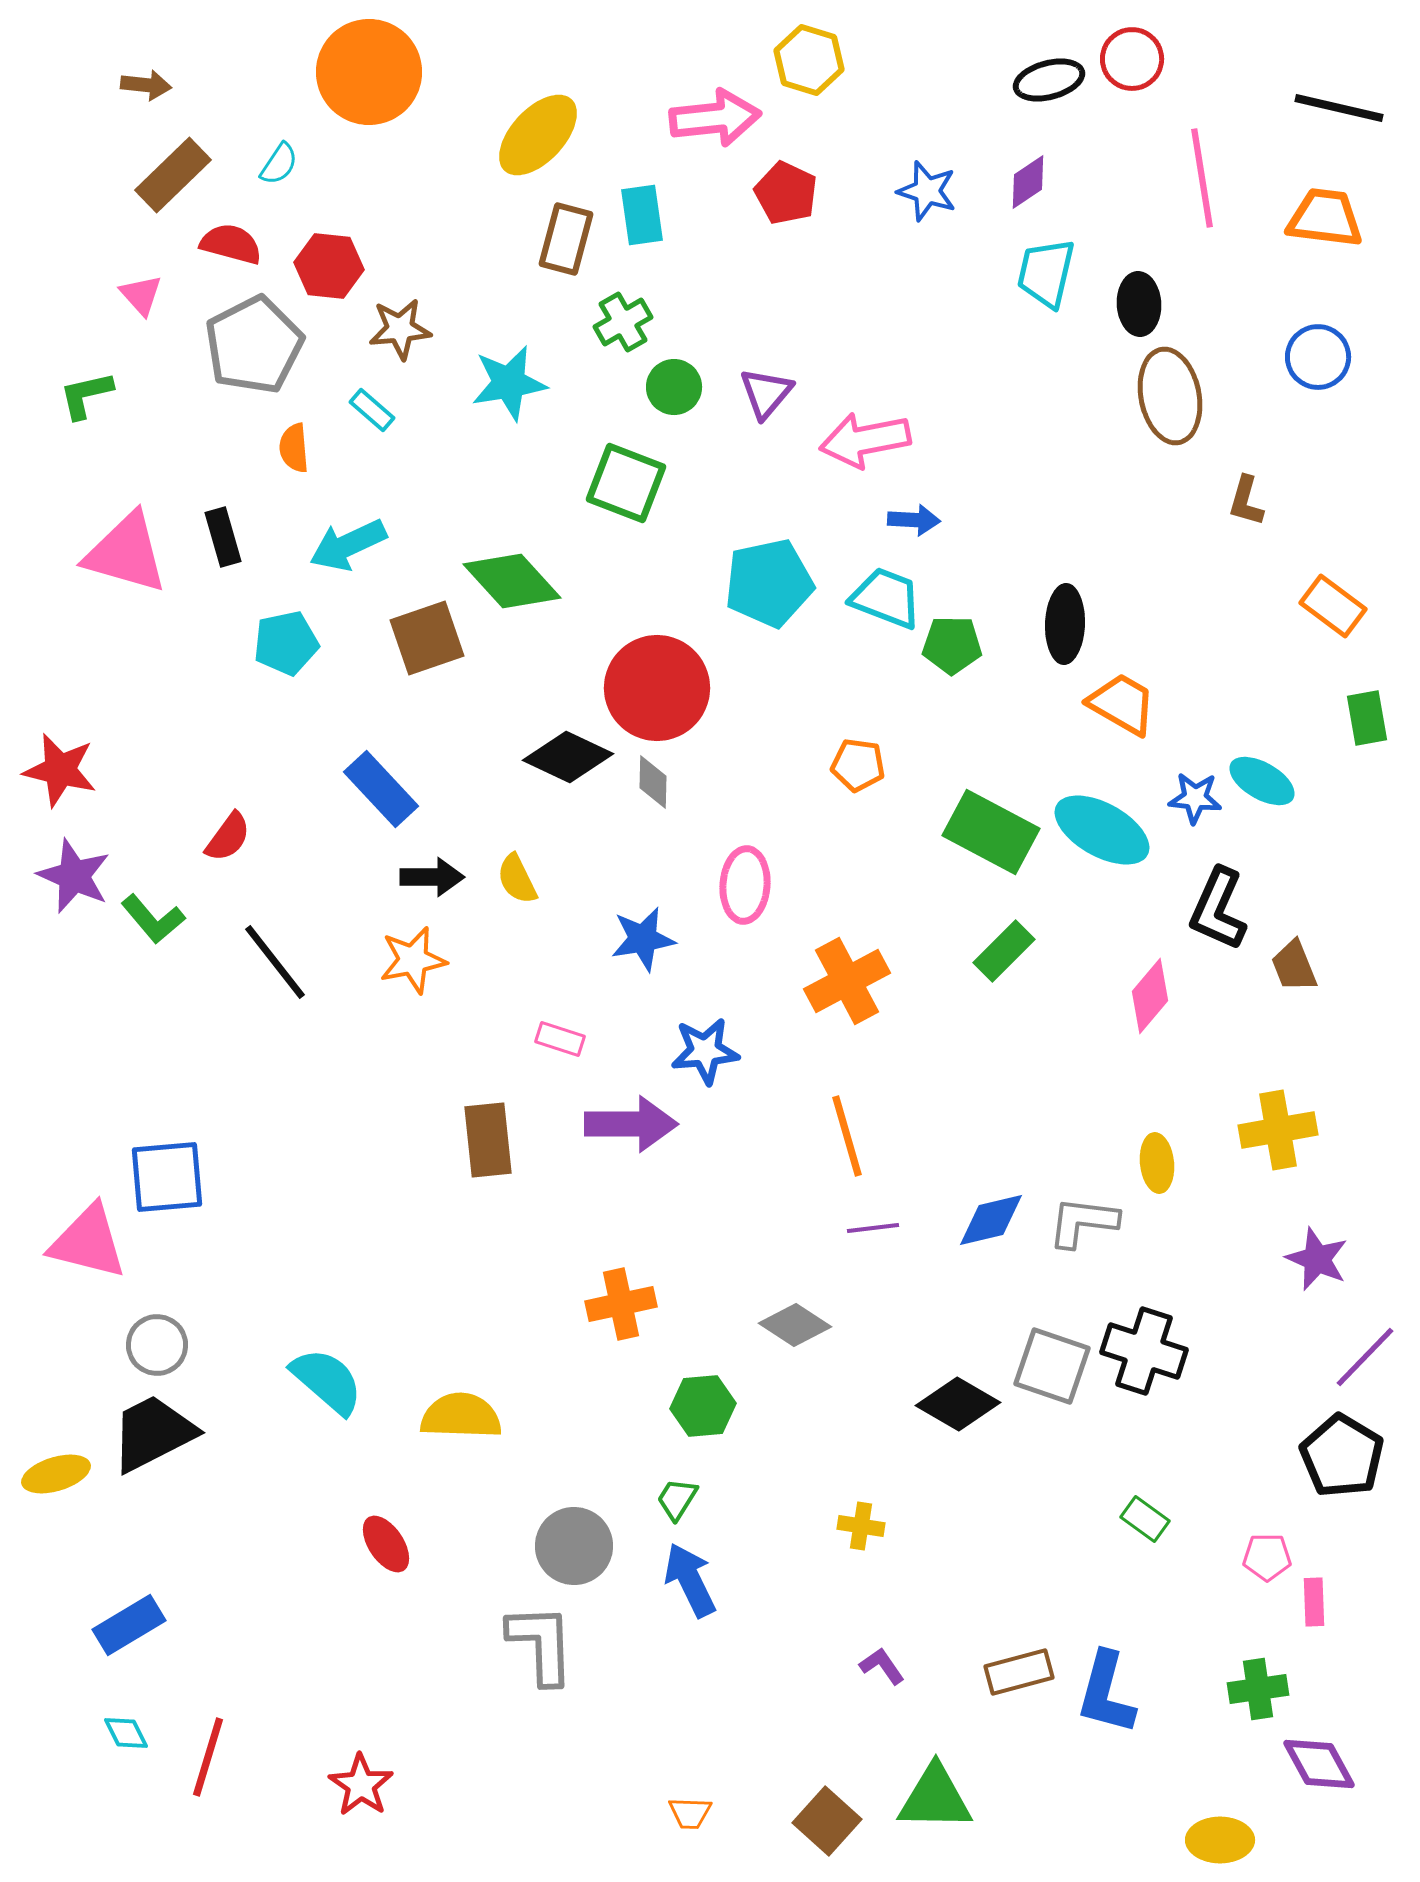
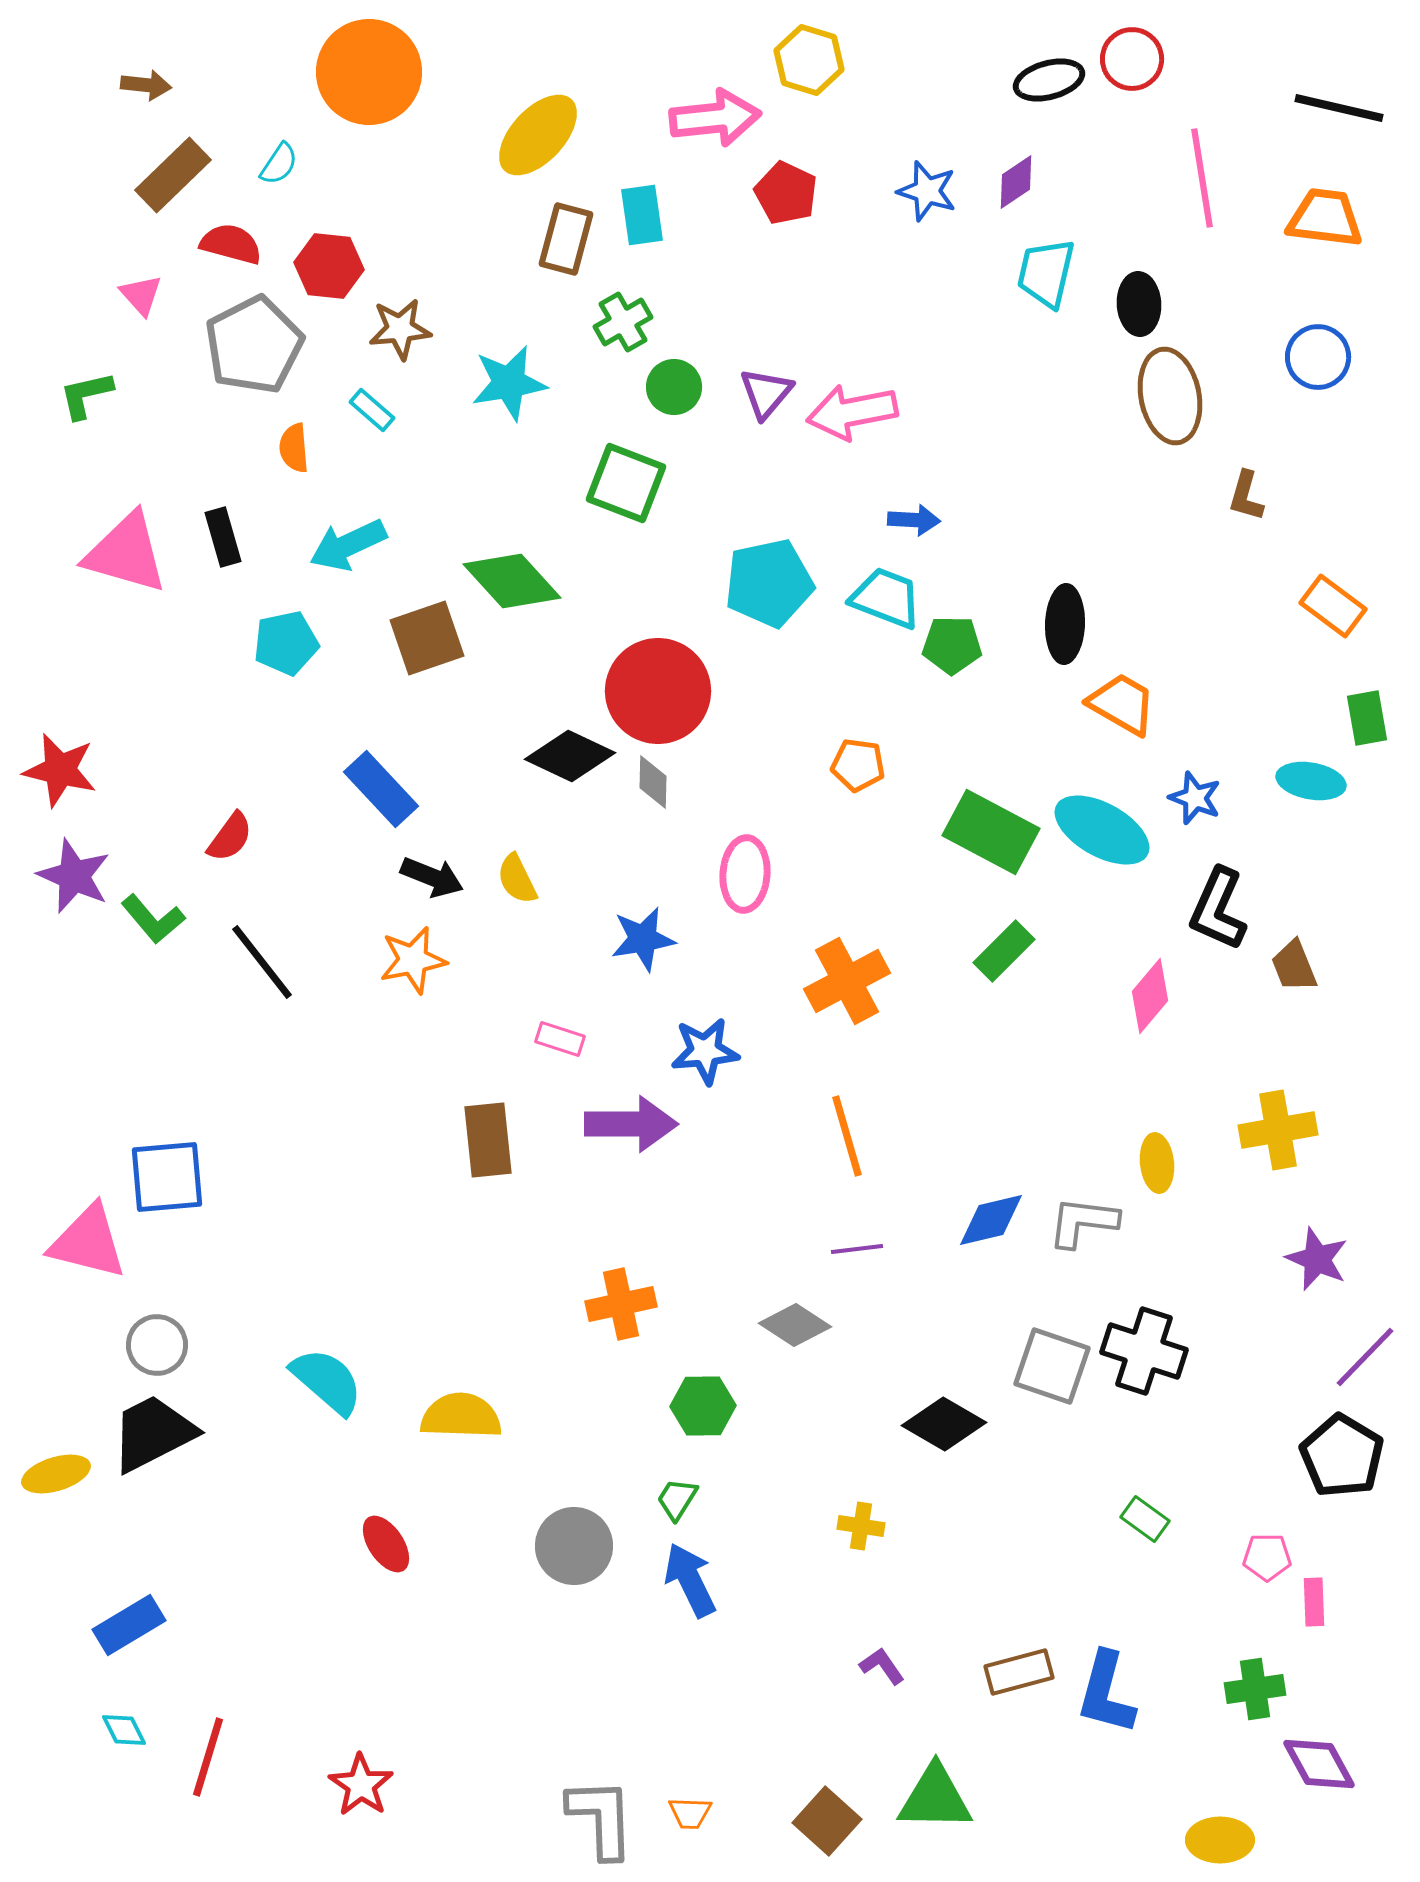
purple diamond at (1028, 182): moved 12 px left
pink arrow at (865, 440): moved 13 px left, 28 px up
brown L-shape at (1246, 501): moved 5 px up
red circle at (657, 688): moved 1 px right, 3 px down
black diamond at (568, 757): moved 2 px right, 1 px up
cyan ellipse at (1262, 781): moved 49 px right; rotated 20 degrees counterclockwise
blue star at (1195, 798): rotated 16 degrees clockwise
red semicircle at (228, 837): moved 2 px right
black arrow at (432, 877): rotated 22 degrees clockwise
pink ellipse at (745, 885): moved 11 px up
black line at (275, 962): moved 13 px left
purple line at (873, 1228): moved 16 px left, 21 px down
black diamond at (958, 1404): moved 14 px left, 20 px down
green hexagon at (703, 1406): rotated 4 degrees clockwise
gray L-shape at (541, 1644): moved 60 px right, 174 px down
green cross at (1258, 1689): moved 3 px left
cyan diamond at (126, 1733): moved 2 px left, 3 px up
